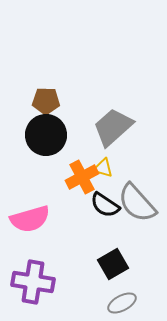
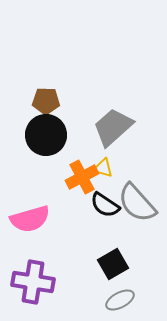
gray ellipse: moved 2 px left, 3 px up
